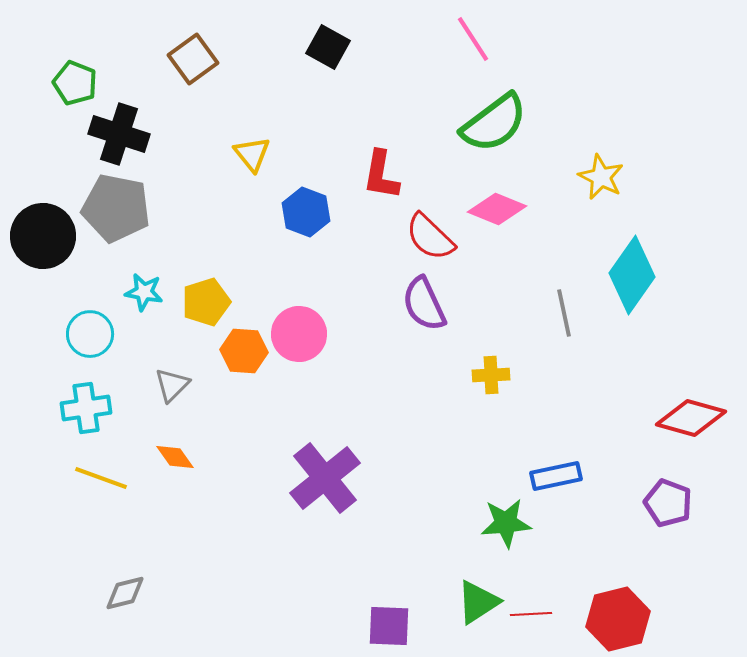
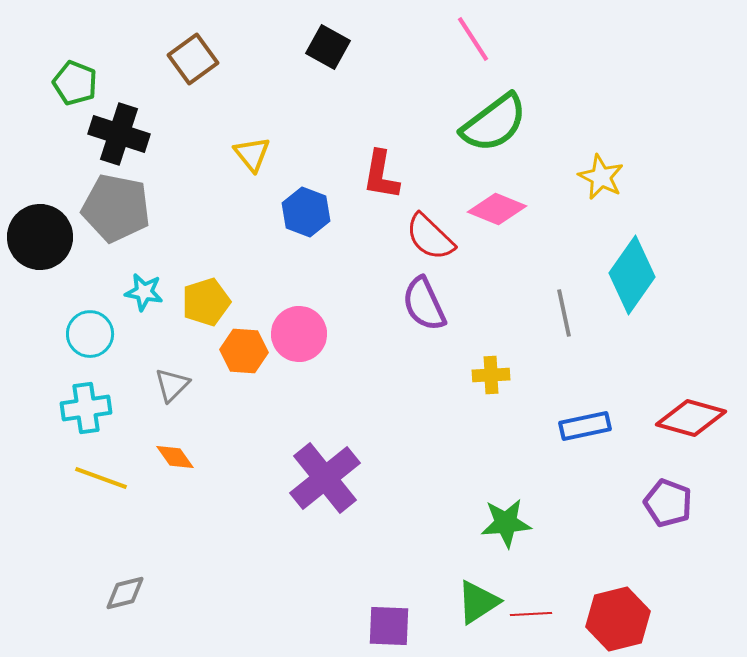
black circle: moved 3 px left, 1 px down
blue rectangle: moved 29 px right, 50 px up
